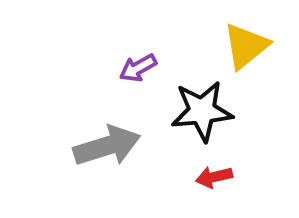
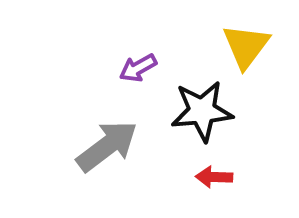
yellow triangle: rotated 14 degrees counterclockwise
gray arrow: rotated 20 degrees counterclockwise
red arrow: rotated 15 degrees clockwise
